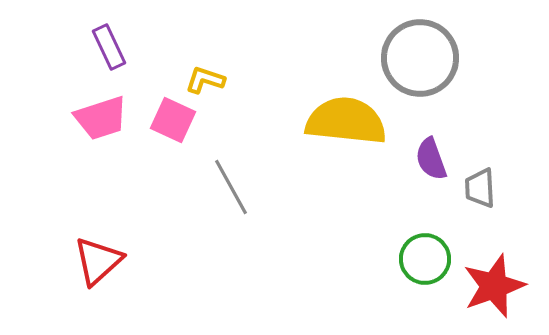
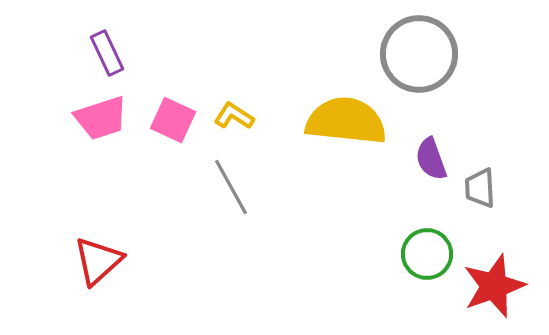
purple rectangle: moved 2 px left, 6 px down
gray circle: moved 1 px left, 4 px up
yellow L-shape: moved 29 px right, 36 px down; rotated 15 degrees clockwise
green circle: moved 2 px right, 5 px up
